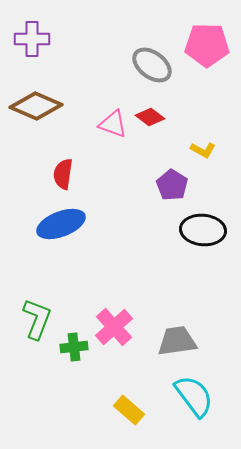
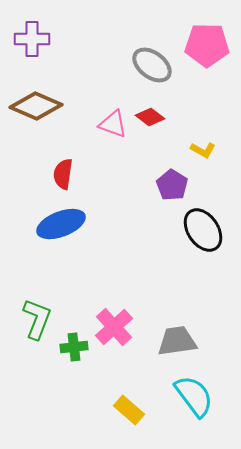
black ellipse: rotated 51 degrees clockwise
